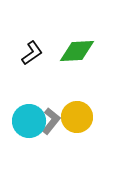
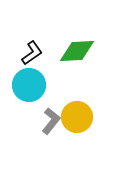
cyan circle: moved 36 px up
